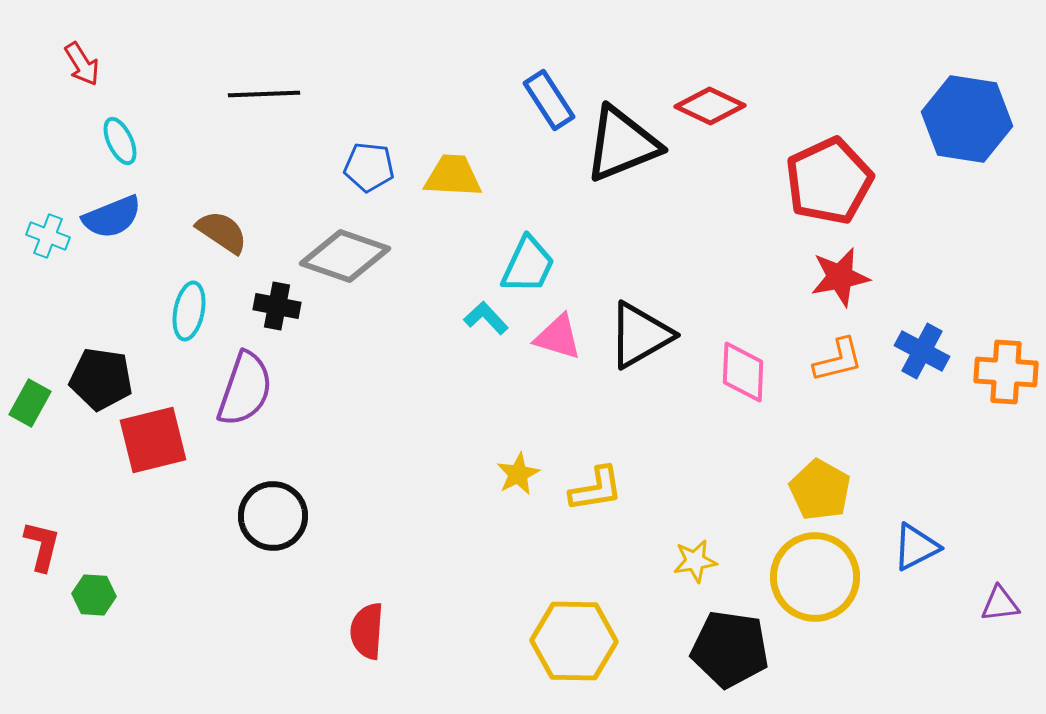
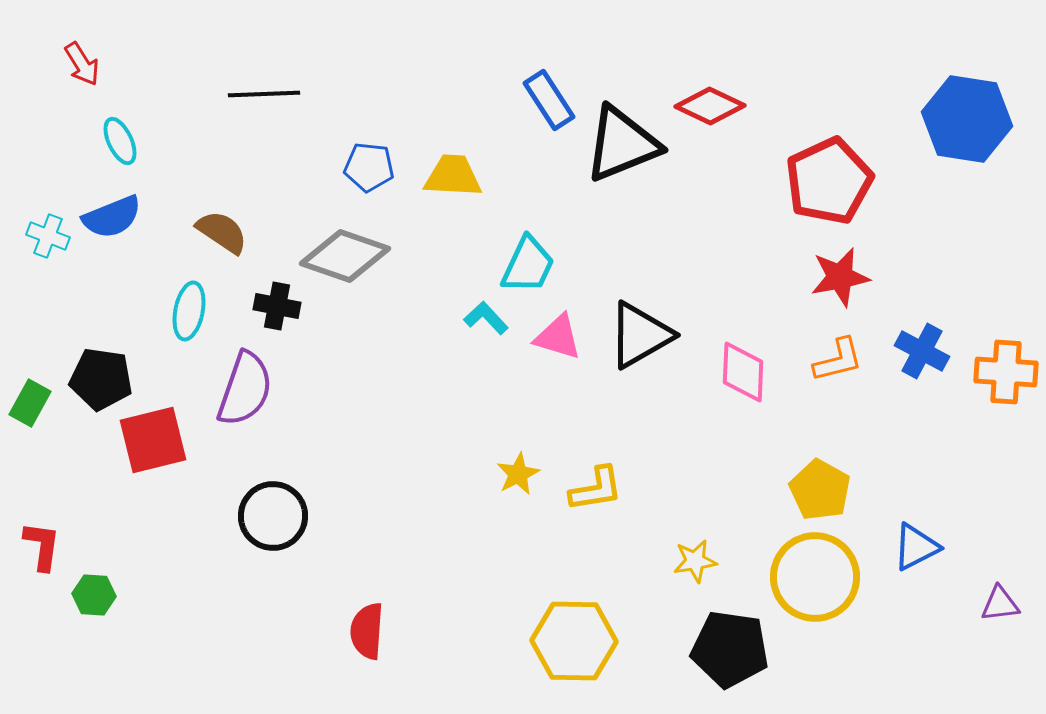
red L-shape at (42, 546): rotated 6 degrees counterclockwise
